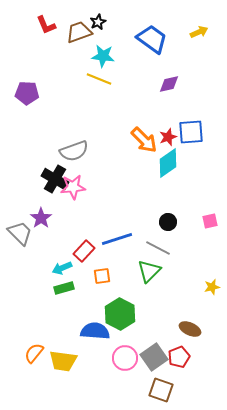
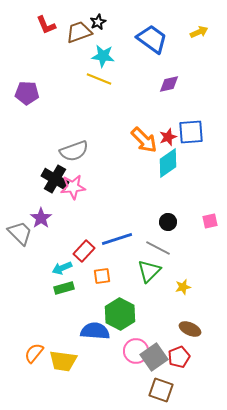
yellow star: moved 29 px left
pink circle: moved 11 px right, 7 px up
